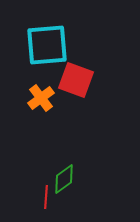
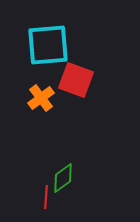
cyan square: moved 1 px right
green diamond: moved 1 px left, 1 px up
